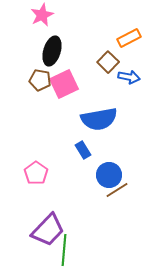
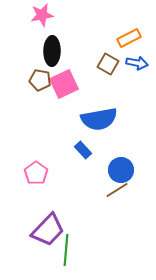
pink star: rotated 15 degrees clockwise
black ellipse: rotated 16 degrees counterclockwise
brown square: moved 2 px down; rotated 15 degrees counterclockwise
blue arrow: moved 8 px right, 14 px up
blue rectangle: rotated 12 degrees counterclockwise
blue circle: moved 12 px right, 5 px up
green line: moved 2 px right
